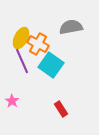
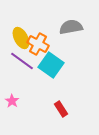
yellow ellipse: rotated 55 degrees counterclockwise
purple line: rotated 30 degrees counterclockwise
